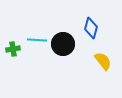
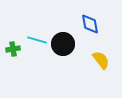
blue diamond: moved 1 px left, 4 px up; rotated 25 degrees counterclockwise
cyan line: rotated 12 degrees clockwise
yellow semicircle: moved 2 px left, 1 px up
